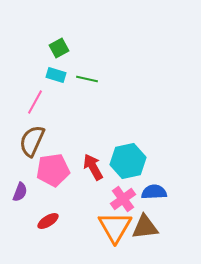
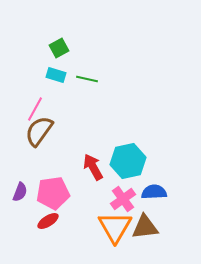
pink line: moved 7 px down
brown semicircle: moved 7 px right, 10 px up; rotated 12 degrees clockwise
pink pentagon: moved 23 px down
